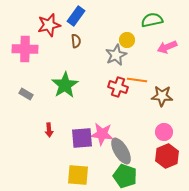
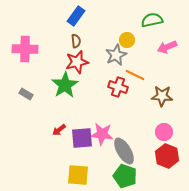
red star: moved 28 px right, 37 px down
orange line: moved 2 px left, 5 px up; rotated 18 degrees clockwise
red arrow: moved 10 px right; rotated 56 degrees clockwise
gray ellipse: moved 3 px right
red hexagon: rotated 15 degrees counterclockwise
